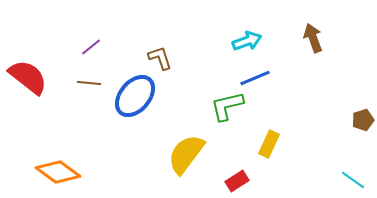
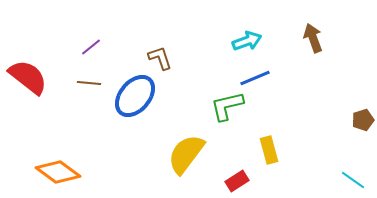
yellow rectangle: moved 6 px down; rotated 40 degrees counterclockwise
